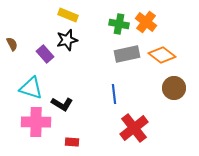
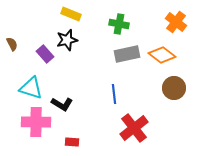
yellow rectangle: moved 3 px right, 1 px up
orange cross: moved 30 px right
